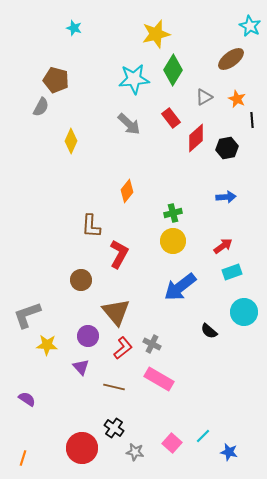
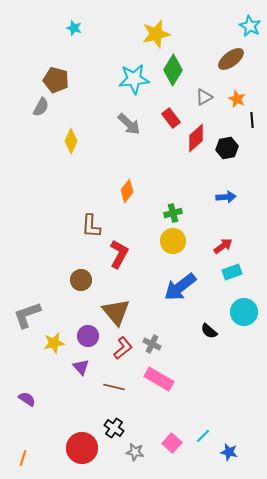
yellow star at (47, 345): moved 7 px right, 2 px up; rotated 15 degrees counterclockwise
